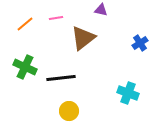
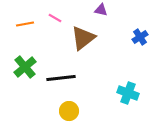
pink line: moved 1 px left; rotated 40 degrees clockwise
orange line: rotated 30 degrees clockwise
blue cross: moved 6 px up
green cross: rotated 25 degrees clockwise
